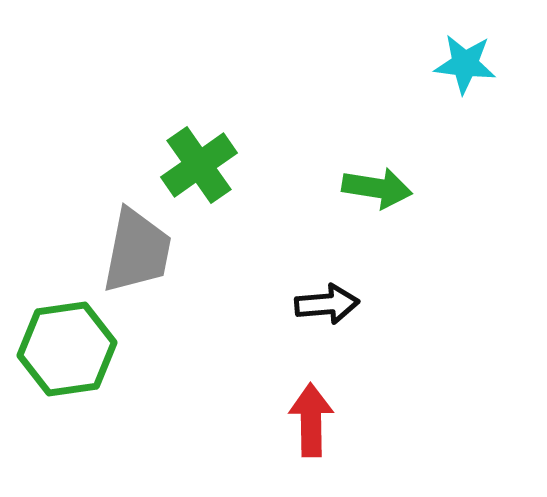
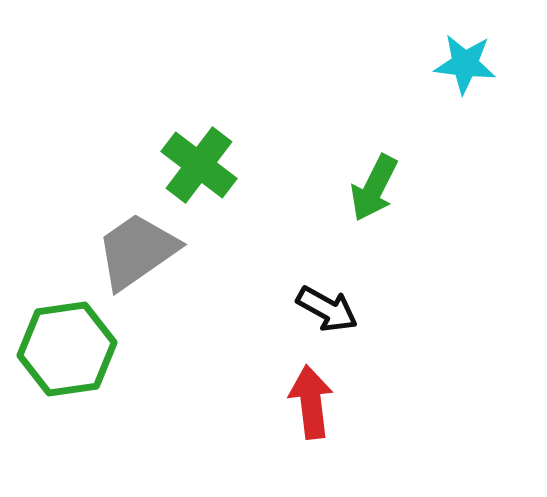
green cross: rotated 18 degrees counterclockwise
green arrow: moved 3 px left; rotated 108 degrees clockwise
gray trapezoid: rotated 136 degrees counterclockwise
black arrow: moved 5 px down; rotated 34 degrees clockwise
red arrow: moved 18 px up; rotated 6 degrees counterclockwise
